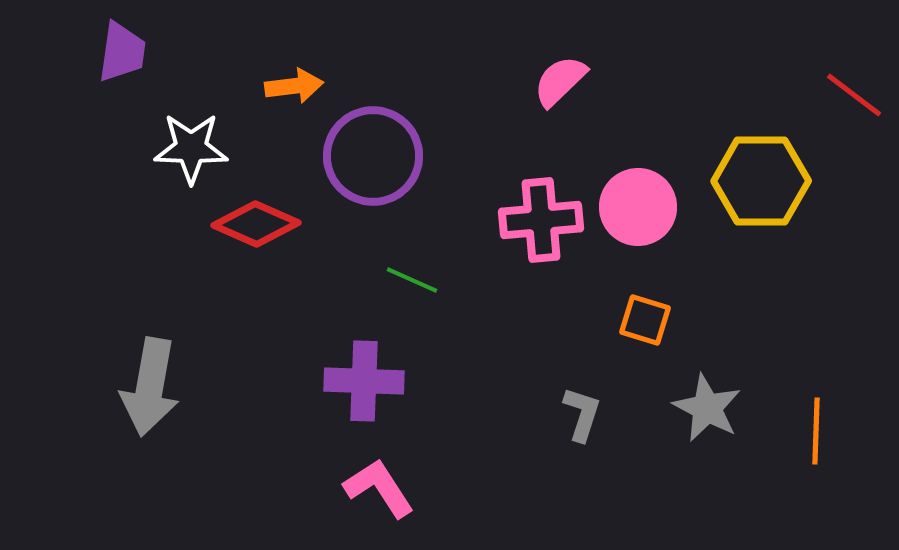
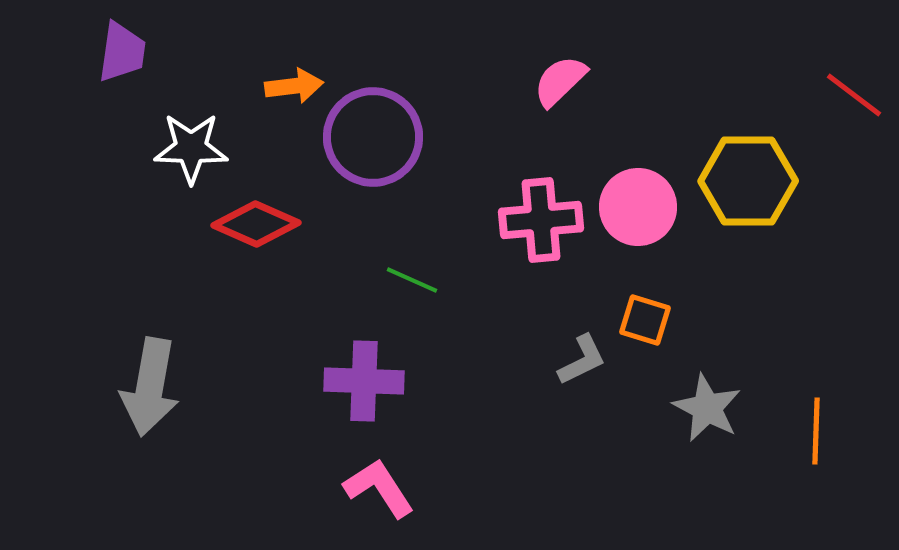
purple circle: moved 19 px up
yellow hexagon: moved 13 px left
gray L-shape: moved 54 px up; rotated 46 degrees clockwise
